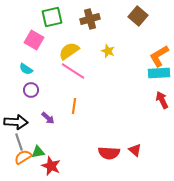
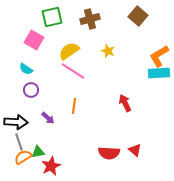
red arrow: moved 37 px left, 3 px down
red star: rotated 24 degrees clockwise
